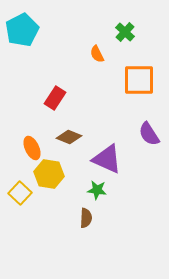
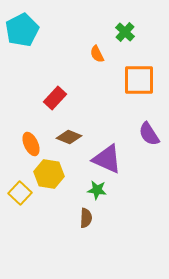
red rectangle: rotated 10 degrees clockwise
orange ellipse: moved 1 px left, 4 px up
